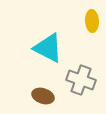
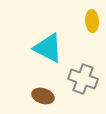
gray cross: moved 2 px right, 1 px up
